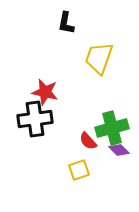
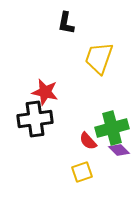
yellow square: moved 3 px right, 2 px down
